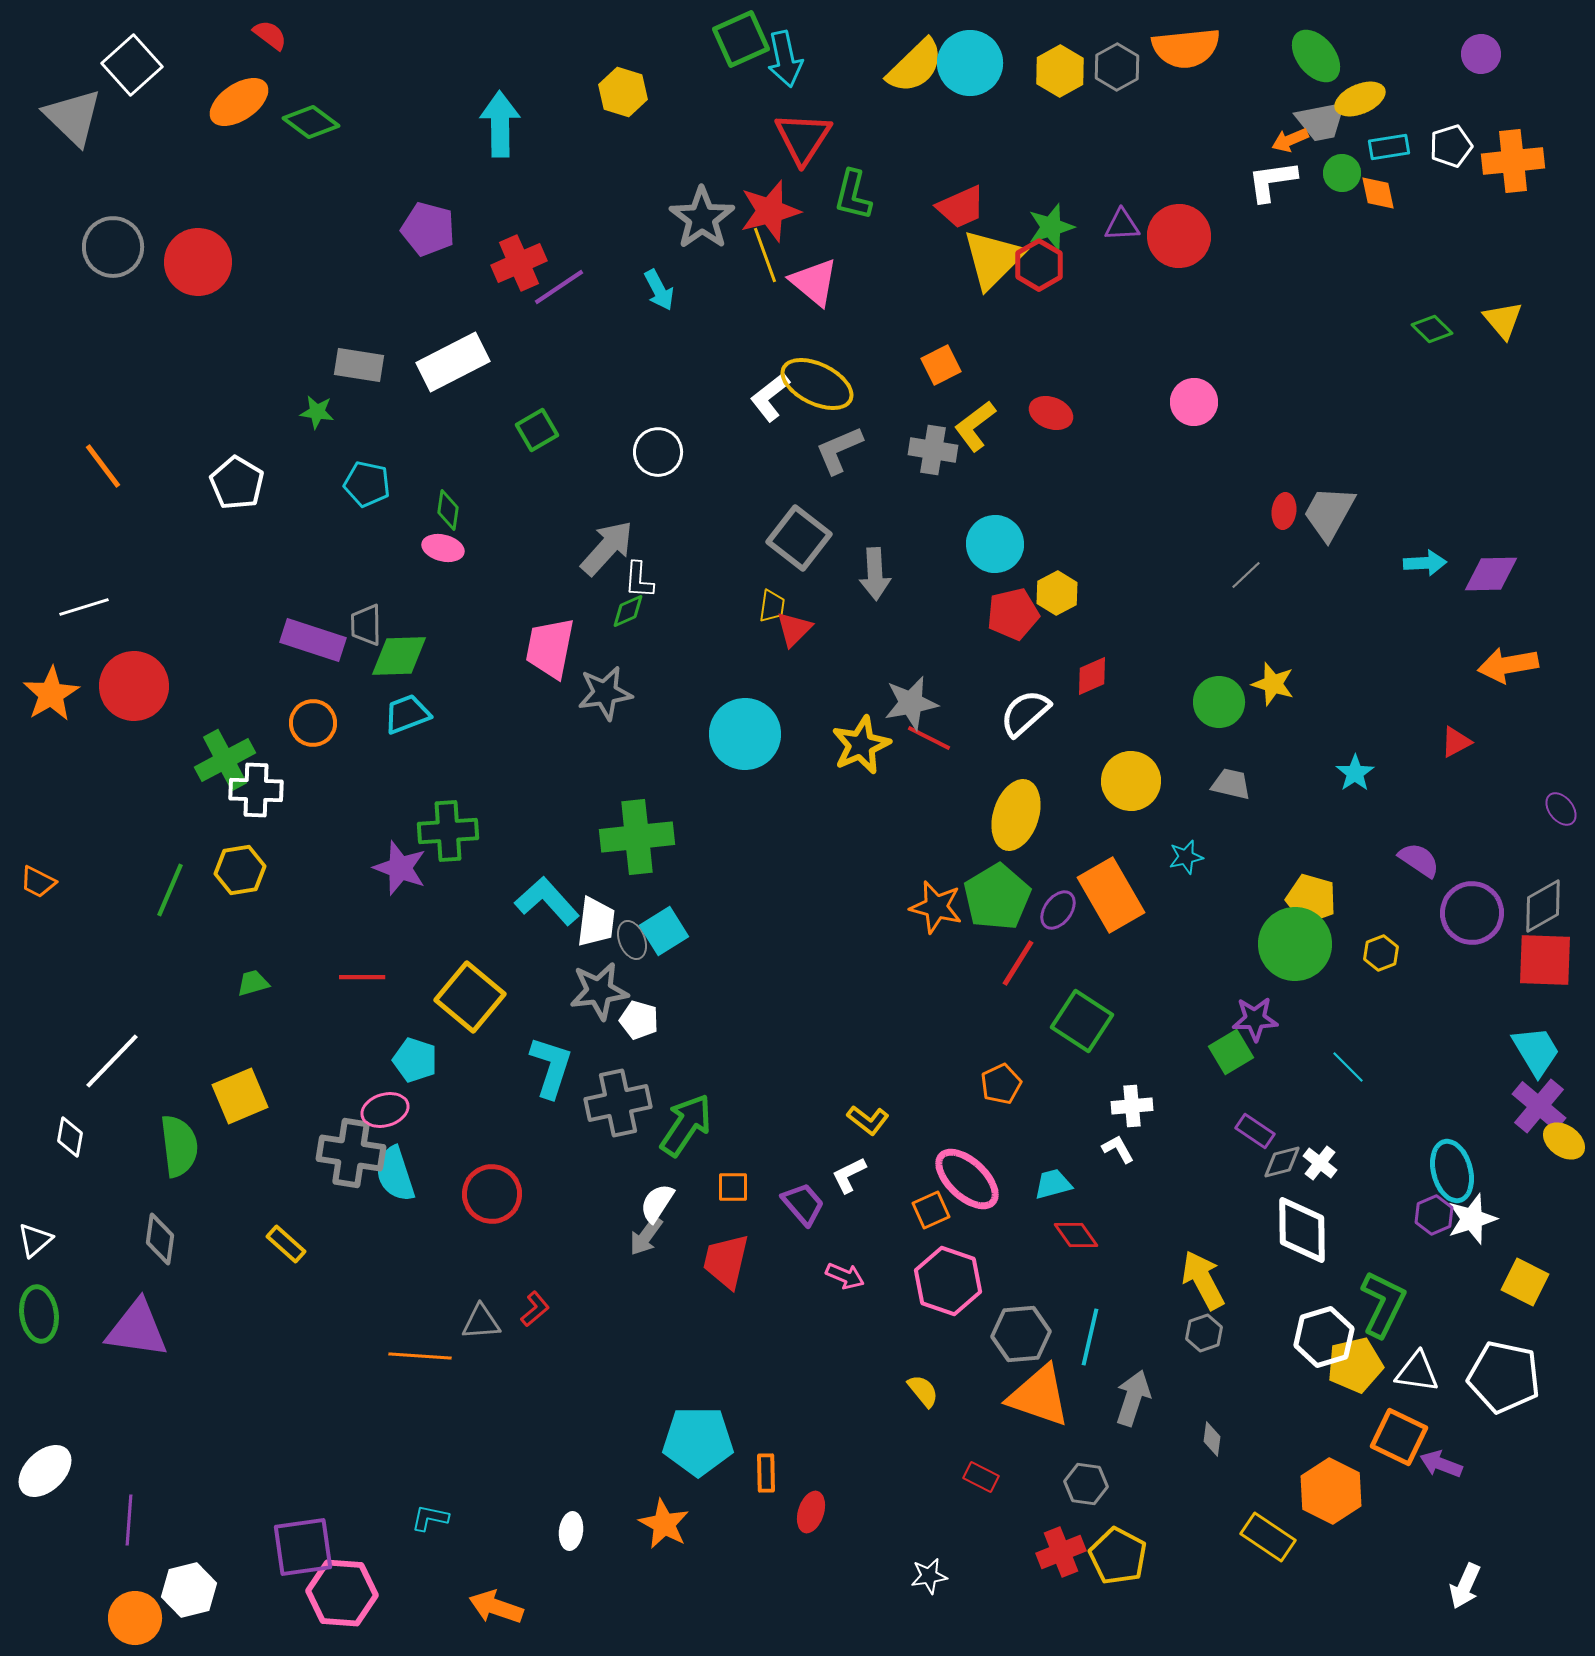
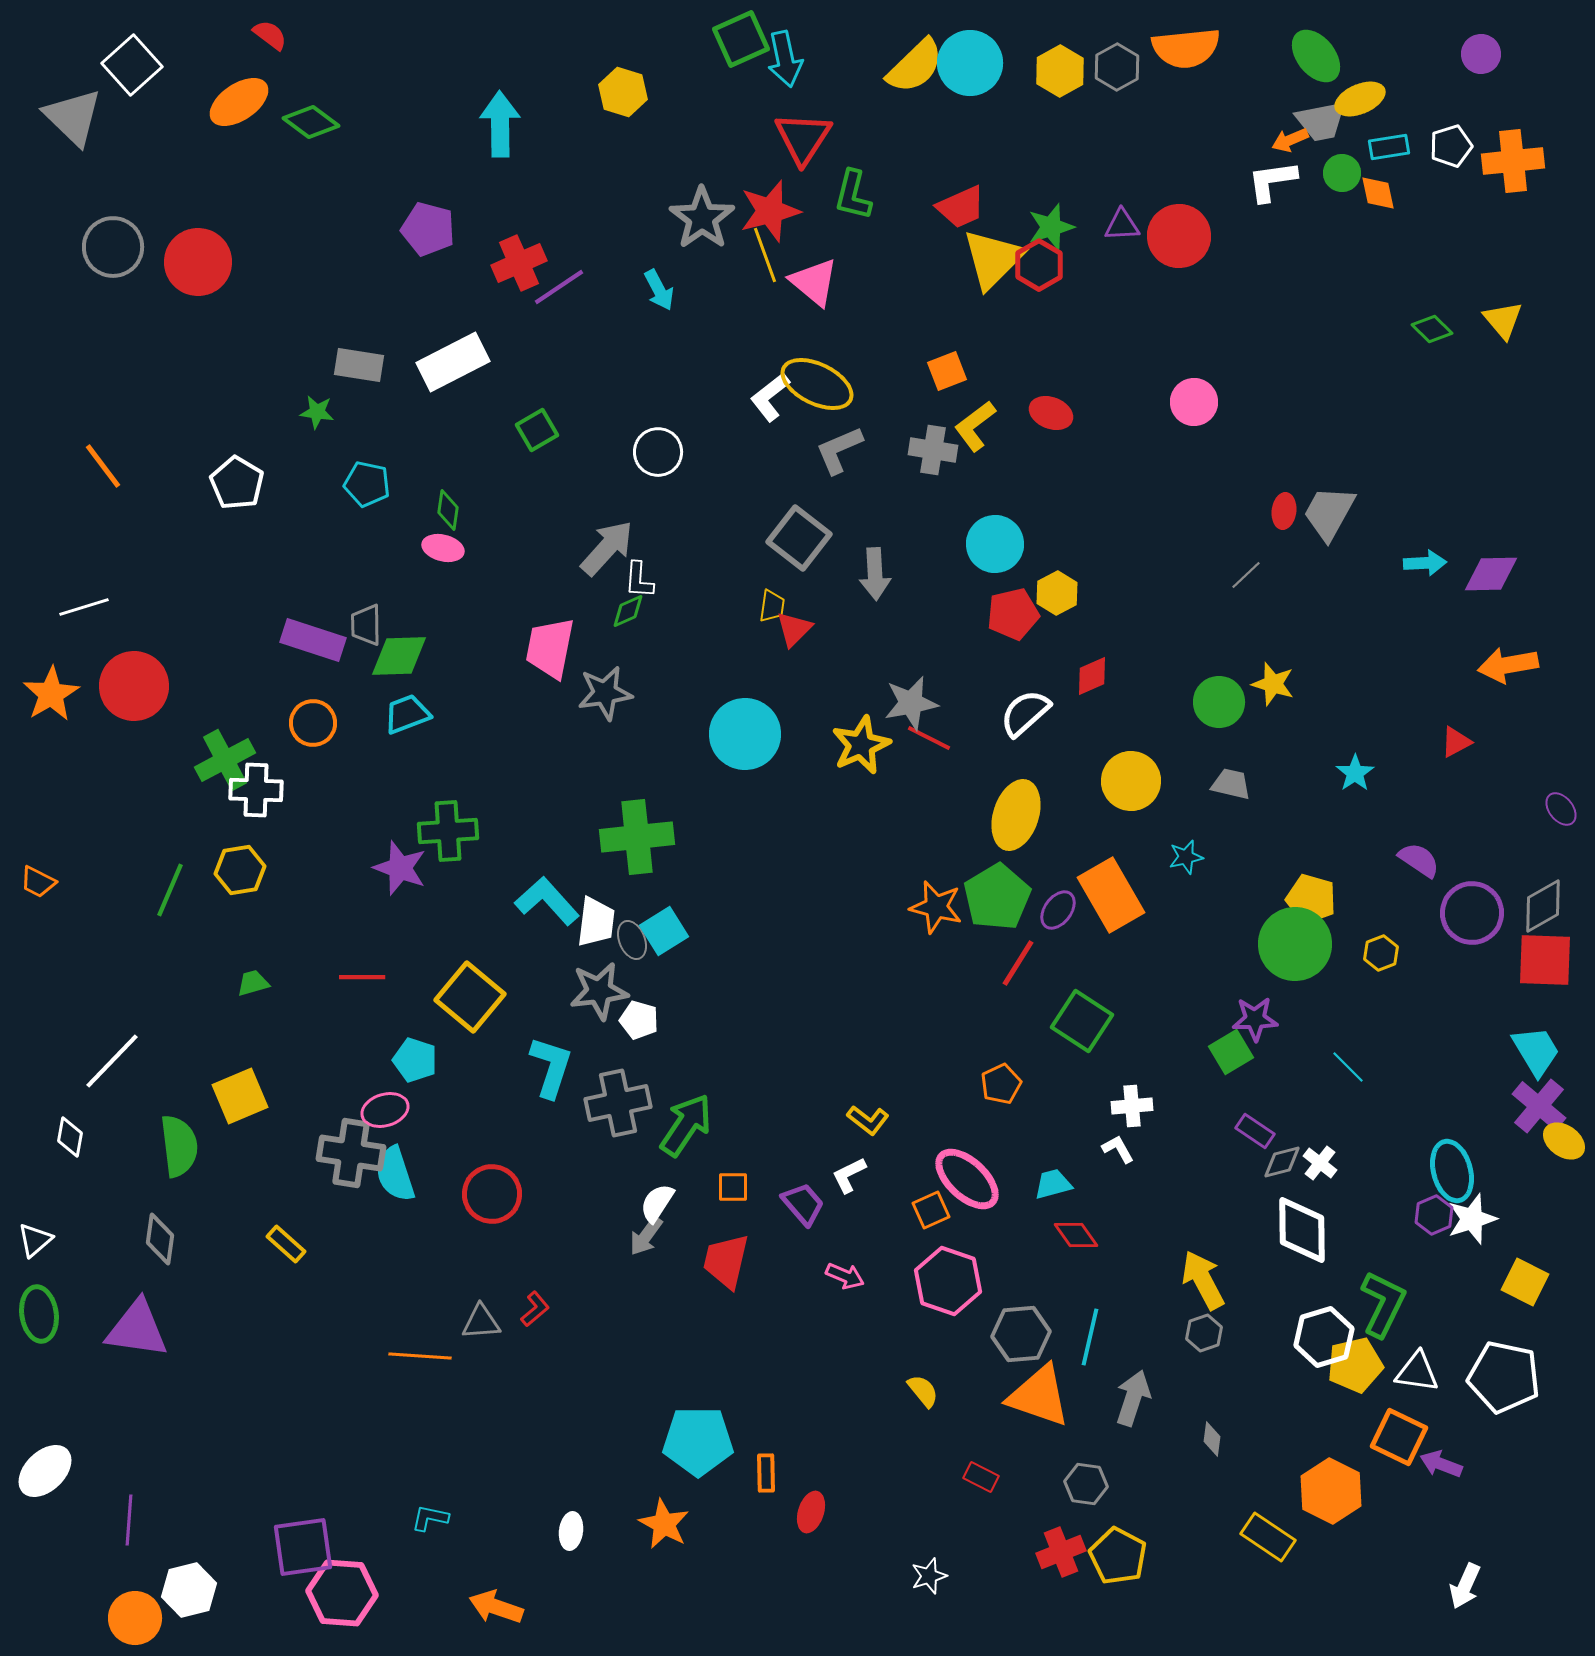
orange square at (941, 365): moved 6 px right, 6 px down; rotated 6 degrees clockwise
white star at (929, 1576): rotated 9 degrees counterclockwise
